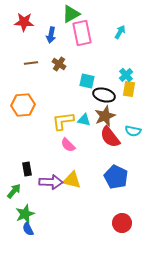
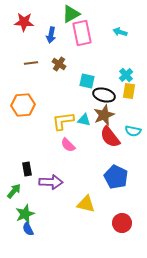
cyan arrow: rotated 104 degrees counterclockwise
yellow rectangle: moved 2 px down
brown star: moved 1 px left, 1 px up
yellow triangle: moved 14 px right, 24 px down
